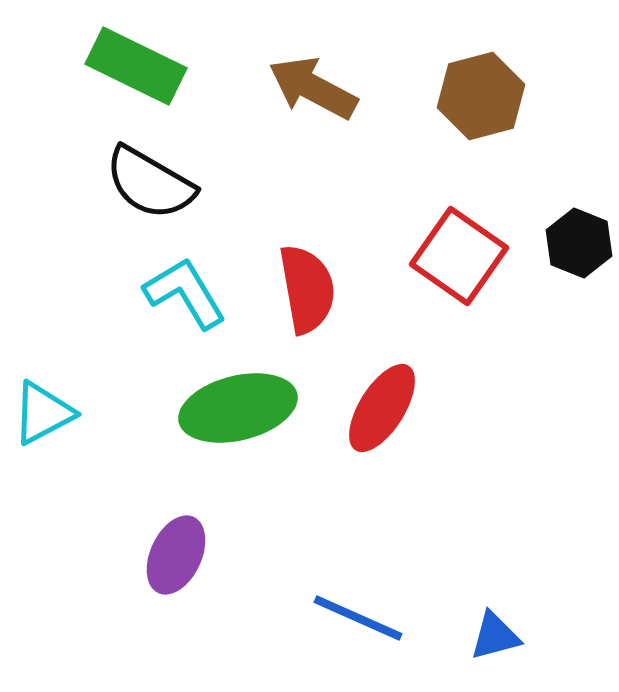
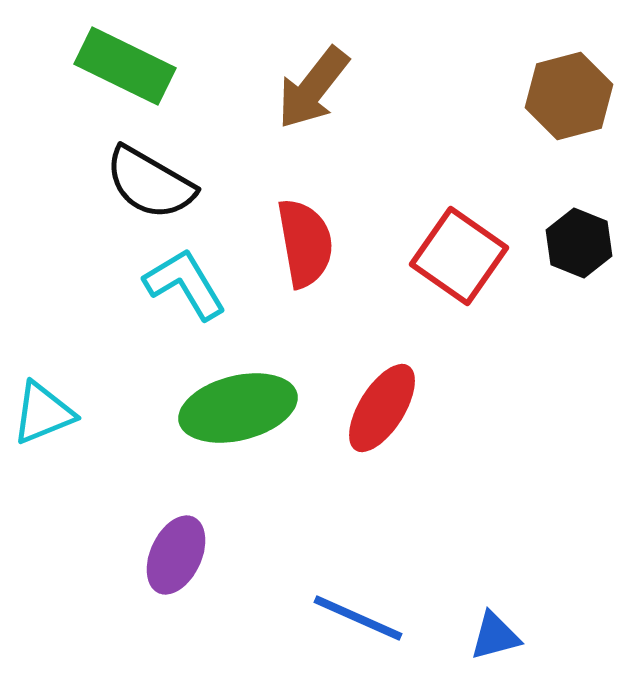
green rectangle: moved 11 px left
brown arrow: rotated 80 degrees counterclockwise
brown hexagon: moved 88 px right
red semicircle: moved 2 px left, 46 px up
cyan L-shape: moved 9 px up
cyan triangle: rotated 6 degrees clockwise
